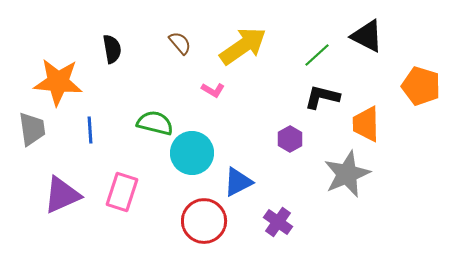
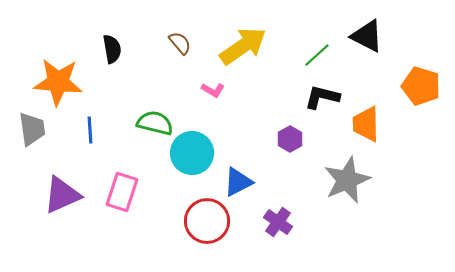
gray star: moved 6 px down
red circle: moved 3 px right
